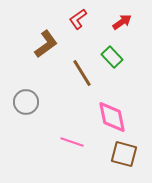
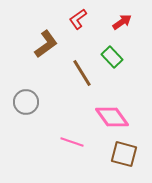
pink diamond: rotated 24 degrees counterclockwise
